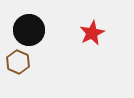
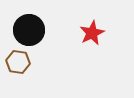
brown hexagon: rotated 15 degrees counterclockwise
